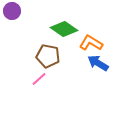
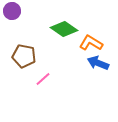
brown pentagon: moved 24 px left
blue arrow: rotated 10 degrees counterclockwise
pink line: moved 4 px right
